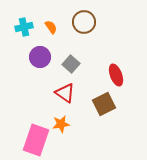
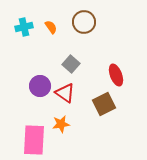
purple circle: moved 29 px down
pink rectangle: moved 2 px left; rotated 16 degrees counterclockwise
